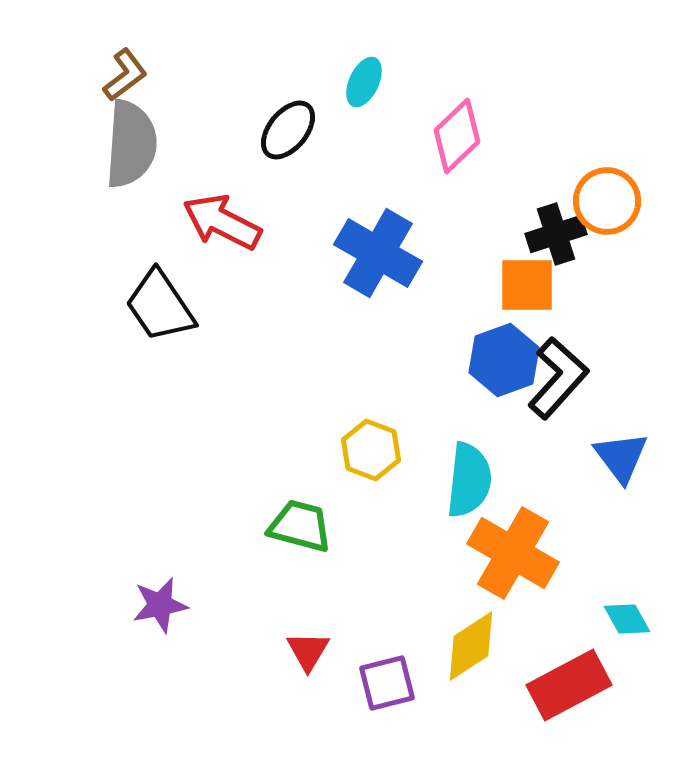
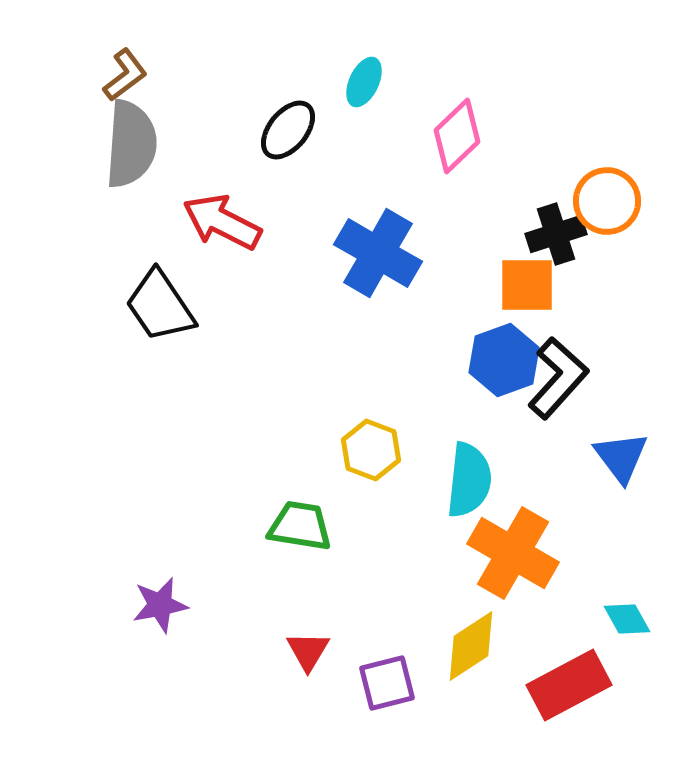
green trapezoid: rotated 6 degrees counterclockwise
